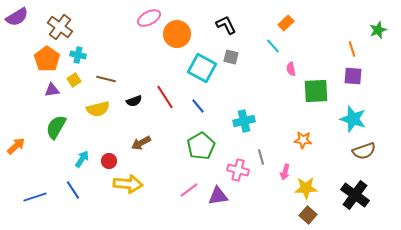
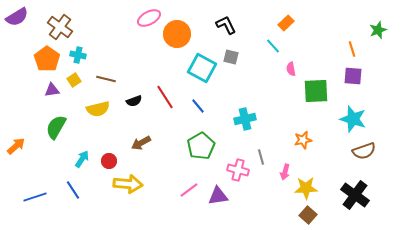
cyan cross at (244, 121): moved 1 px right, 2 px up
orange star at (303, 140): rotated 18 degrees counterclockwise
